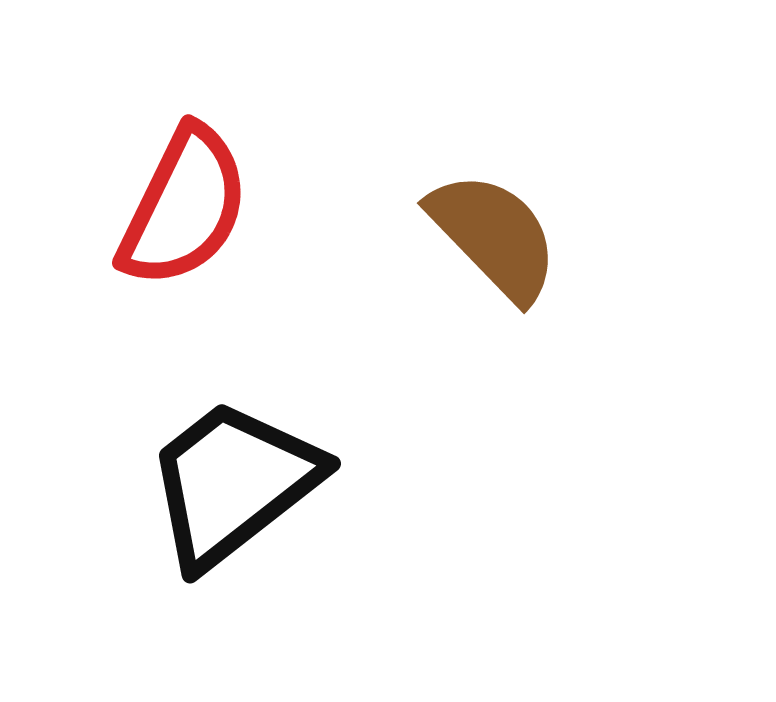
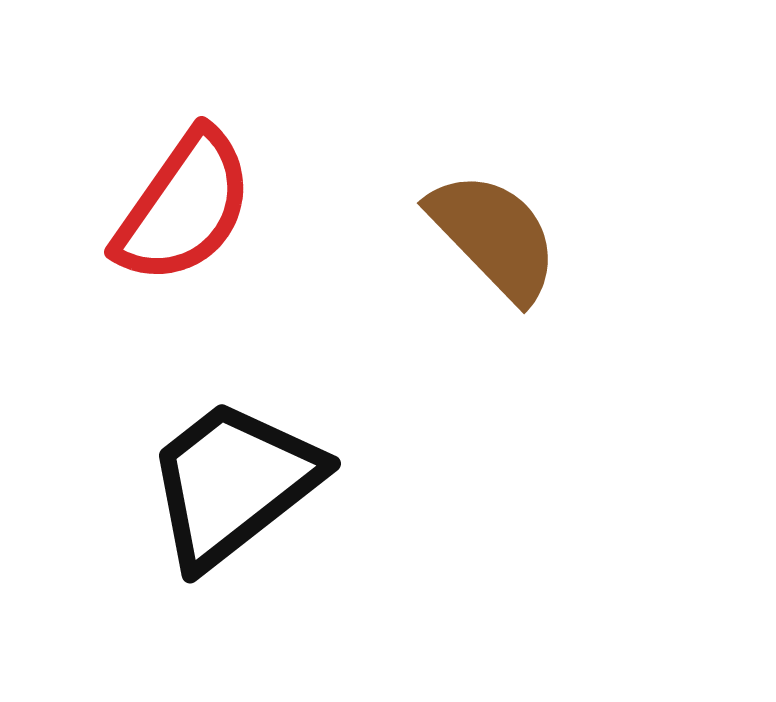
red semicircle: rotated 9 degrees clockwise
